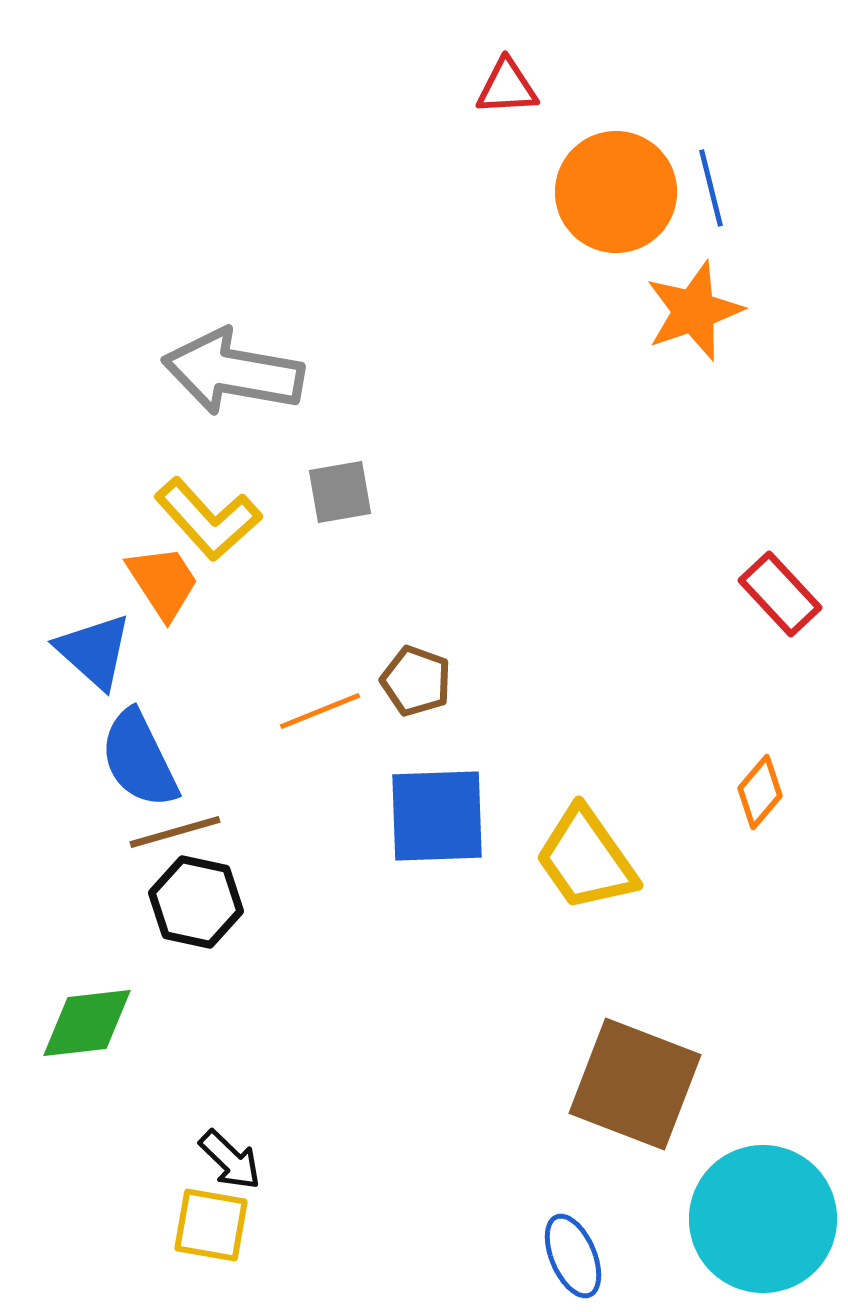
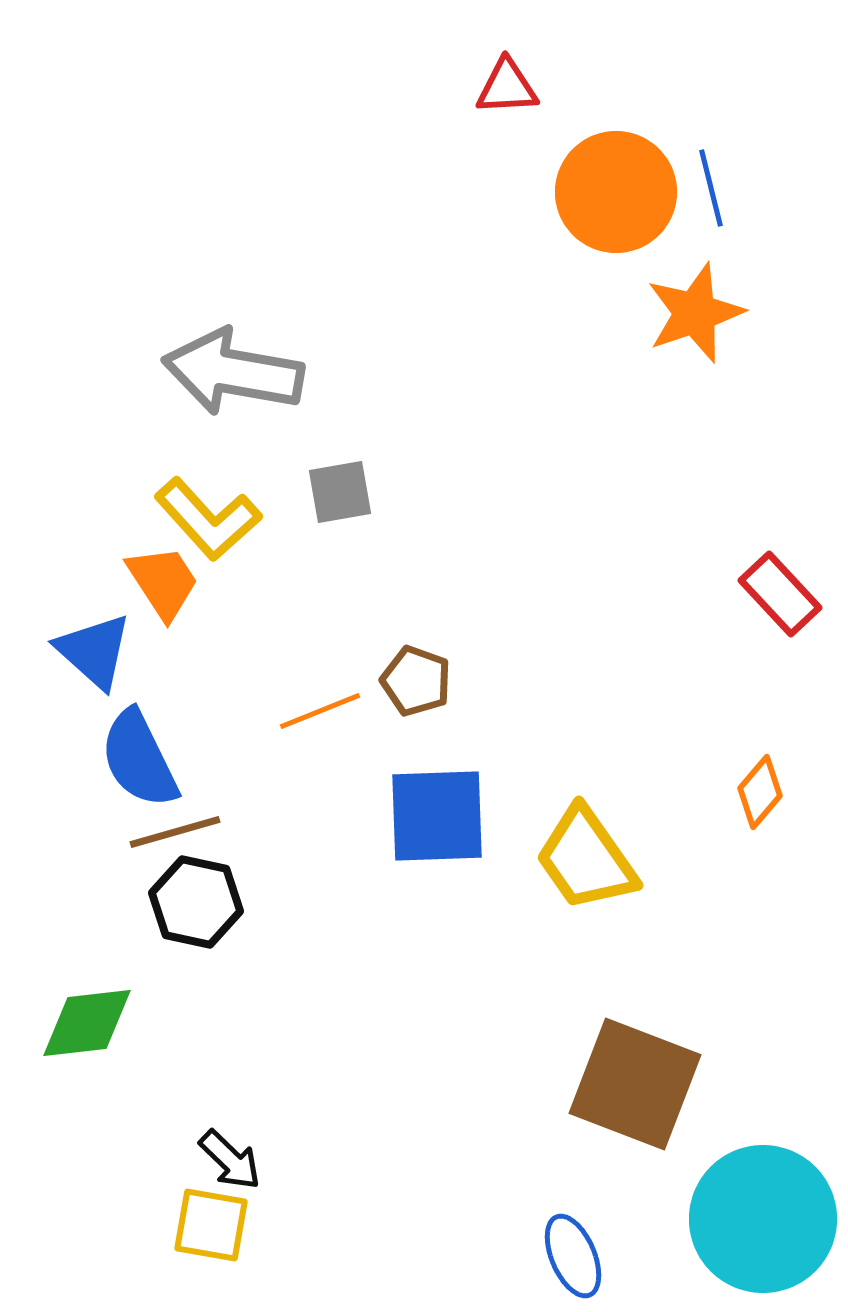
orange star: moved 1 px right, 2 px down
